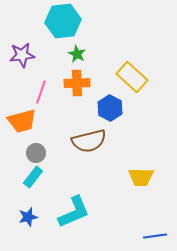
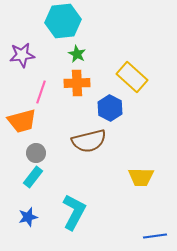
cyan L-shape: rotated 39 degrees counterclockwise
